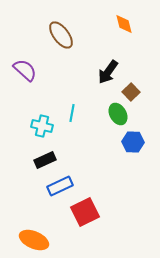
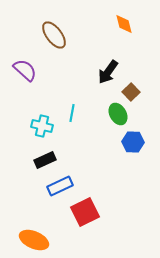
brown ellipse: moved 7 px left
